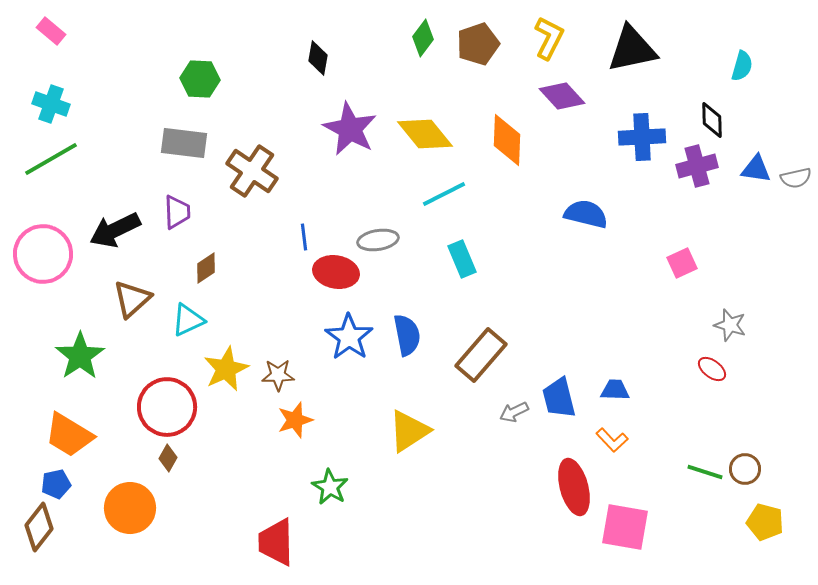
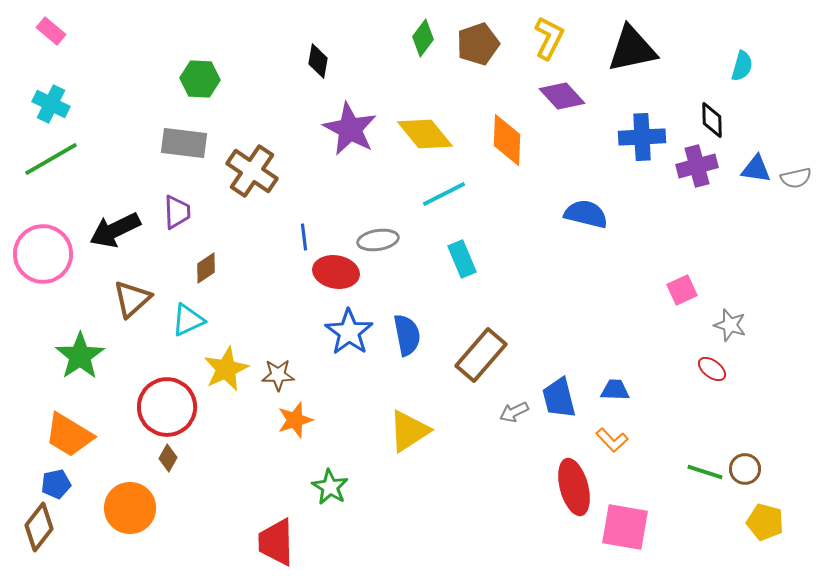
black diamond at (318, 58): moved 3 px down
cyan cross at (51, 104): rotated 6 degrees clockwise
pink square at (682, 263): moved 27 px down
blue star at (349, 337): moved 5 px up
